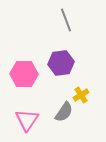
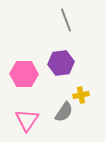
yellow cross: rotated 21 degrees clockwise
